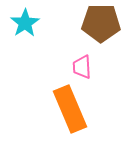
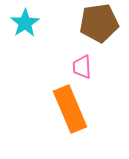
brown pentagon: moved 2 px left; rotated 9 degrees counterclockwise
